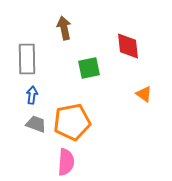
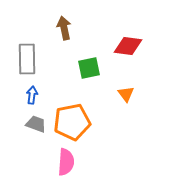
red diamond: rotated 76 degrees counterclockwise
orange triangle: moved 18 px left; rotated 18 degrees clockwise
